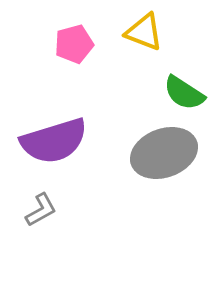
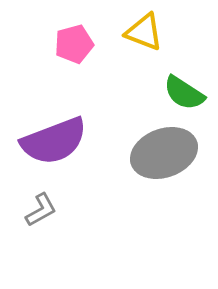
purple semicircle: rotated 4 degrees counterclockwise
